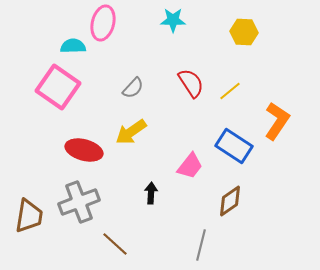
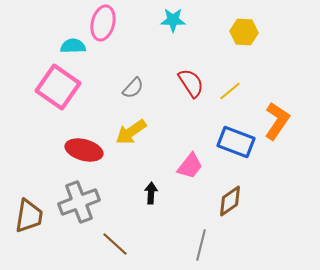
blue rectangle: moved 2 px right, 4 px up; rotated 12 degrees counterclockwise
